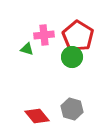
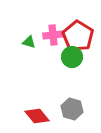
pink cross: moved 9 px right
green triangle: moved 2 px right, 7 px up
